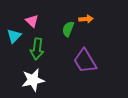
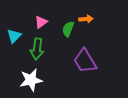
pink triangle: moved 9 px right, 1 px down; rotated 40 degrees clockwise
white star: moved 2 px left
